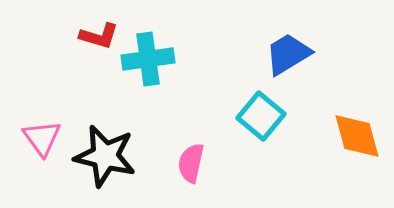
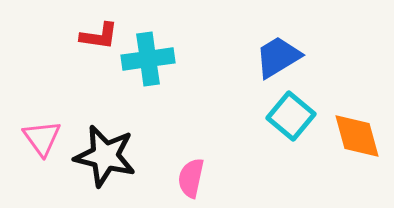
red L-shape: rotated 9 degrees counterclockwise
blue trapezoid: moved 10 px left, 3 px down
cyan square: moved 30 px right
pink semicircle: moved 15 px down
